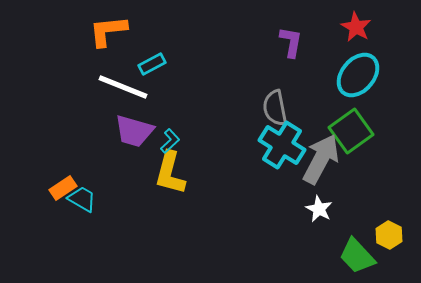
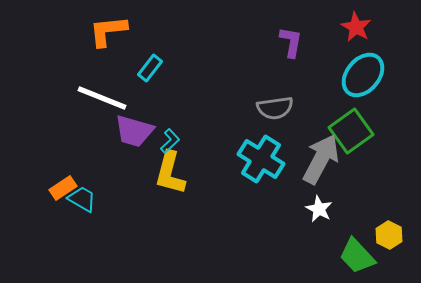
cyan rectangle: moved 2 px left, 4 px down; rotated 24 degrees counterclockwise
cyan ellipse: moved 5 px right
white line: moved 21 px left, 11 px down
gray semicircle: rotated 87 degrees counterclockwise
cyan cross: moved 21 px left, 14 px down
